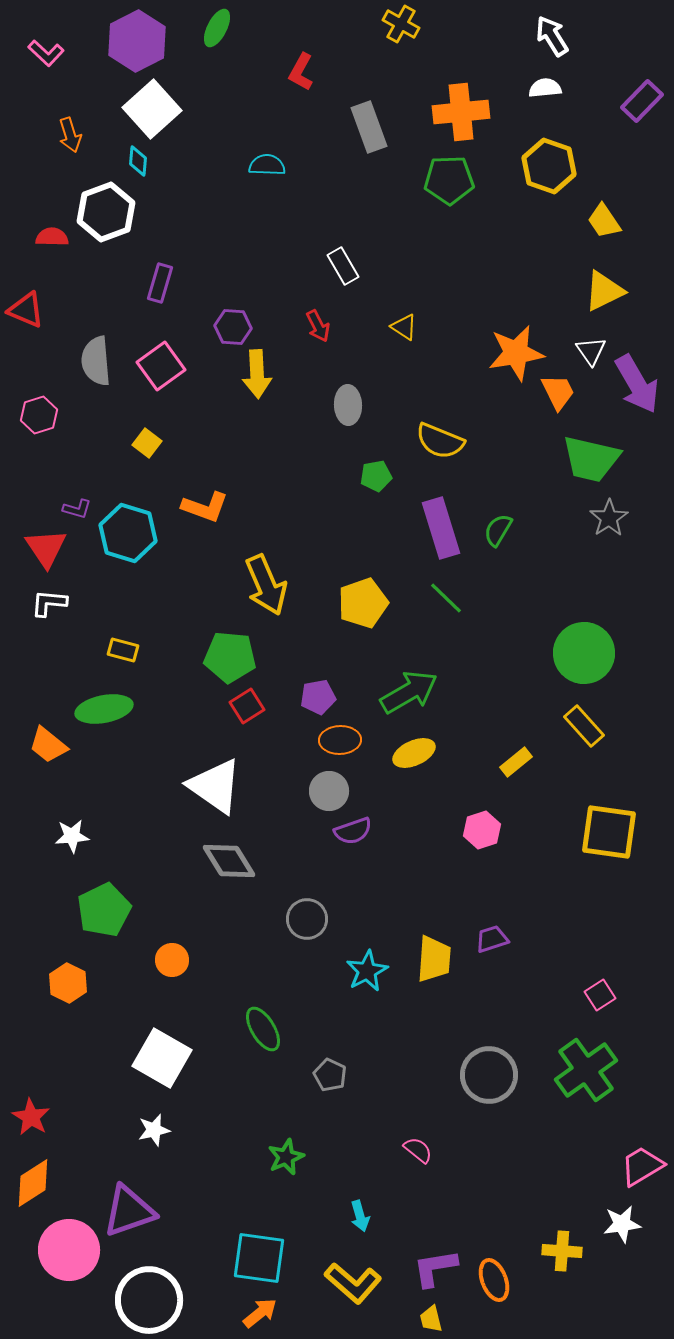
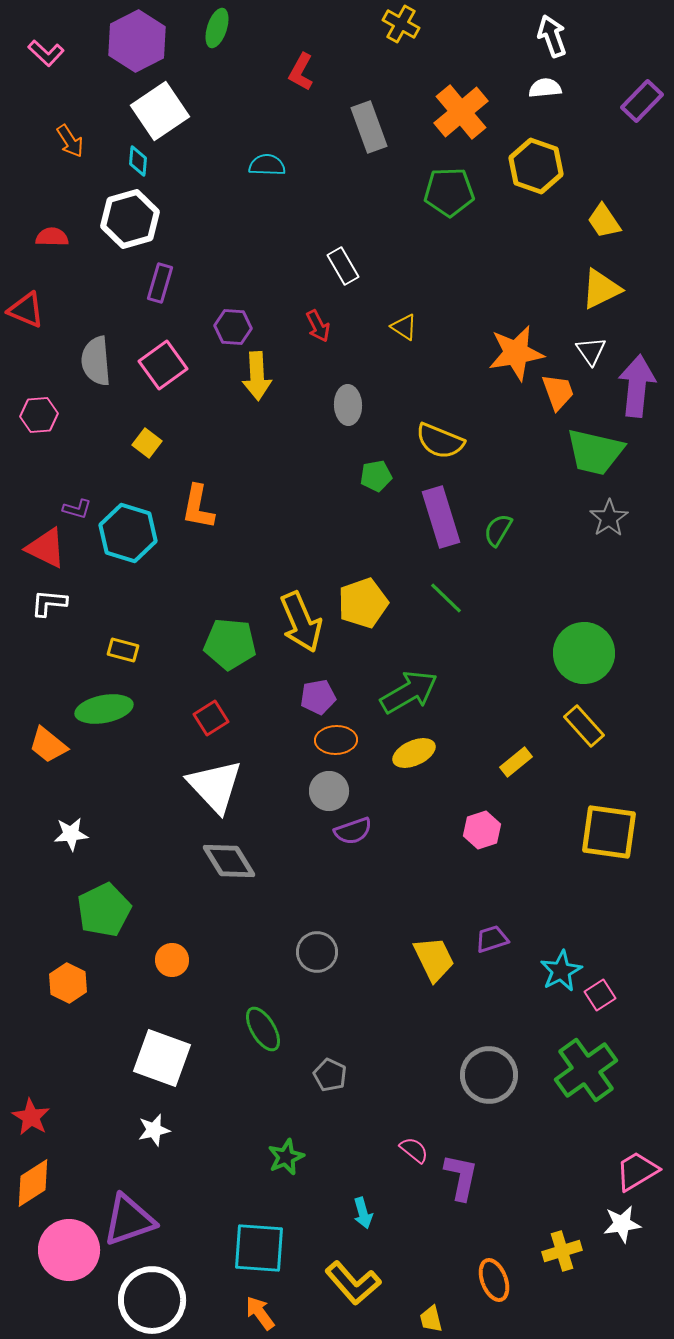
green ellipse at (217, 28): rotated 9 degrees counterclockwise
white arrow at (552, 36): rotated 12 degrees clockwise
white square at (152, 109): moved 8 px right, 2 px down; rotated 8 degrees clockwise
orange cross at (461, 112): rotated 34 degrees counterclockwise
orange arrow at (70, 135): moved 6 px down; rotated 16 degrees counterclockwise
yellow hexagon at (549, 166): moved 13 px left
green pentagon at (449, 180): moved 12 px down
white hexagon at (106, 212): moved 24 px right, 7 px down; rotated 4 degrees clockwise
yellow triangle at (604, 291): moved 3 px left, 2 px up
pink square at (161, 366): moved 2 px right, 1 px up
yellow arrow at (257, 374): moved 2 px down
purple arrow at (637, 384): moved 2 px down; rotated 144 degrees counterclockwise
orange trapezoid at (558, 392): rotated 6 degrees clockwise
pink hexagon at (39, 415): rotated 12 degrees clockwise
green trapezoid at (591, 459): moved 4 px right, 7 px up
orange L-shape at (205, 507): moved 7 px left; rotated 81 degrees clockwise
purple rectangle at (441, 528): moved 11 px up
red triangle at (46, 548): rotated 30 degrees counterclockwise
yellow arrow at (266, 585): moved 35 px right, 37 px down
green pentagon at (230, 657): moved 13 px up
red square at (247, 706): moved 36 px left, 12 px down
orange ellipse at (340, 740): moved 4 px left
white triangle at (215, 786): rotated 12 degrees clockwise
white star at (72, 836): moved 1 px left, 2 px up
gray circle at (307, 919): moved 10 px right, 33 px down
yellow trapezoid at (434, 959): rotated 30 degrees counterclockwise
cyan star at (367, 971): moved 194 px right
white square at (162, 1058): rotated 10 degrees counterclockwise
pink semicircle at (418, 1150): moved 4 px left
pink trapezoid at (642, 1166): moved 5 px left, 5 px down
purple triangle at (129, 1211): moved 9 px down
cyan arrow at (360, 1216): moved 3 px right, 3 px up
yellow cross at (562, 1251): rotated 21 degrees counterclockwise
cyan square at (259, 1258): moved 10 px up; rotated 4 degrees counterclockwise
purple L-shape at (435, 1268): moved 26 px right, 91 px up; rotated 111 degrees clockwise
yellow L-shape at (353, 1283): rotated 8 degrees clockwise
white circle at (149, 1300): moved 3 px right
orange arrow at (260, 1313): rotated 87 degrees counterclockwise
